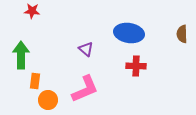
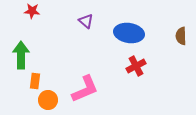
brown semicircle: moved 1 px left, 2 px down
purple triangle: moved 28 px up
red cross: rotated 30 degrees counterclockwise
